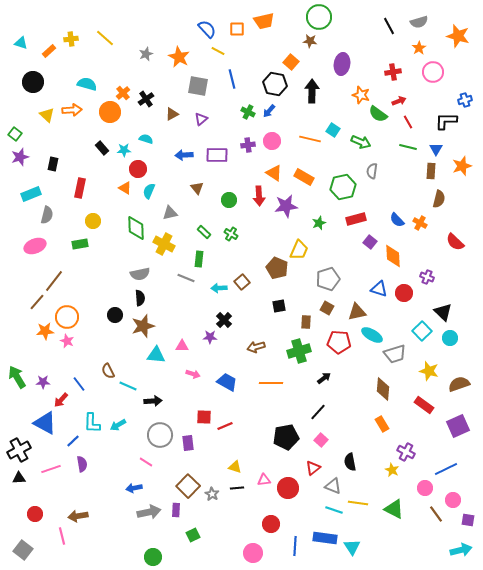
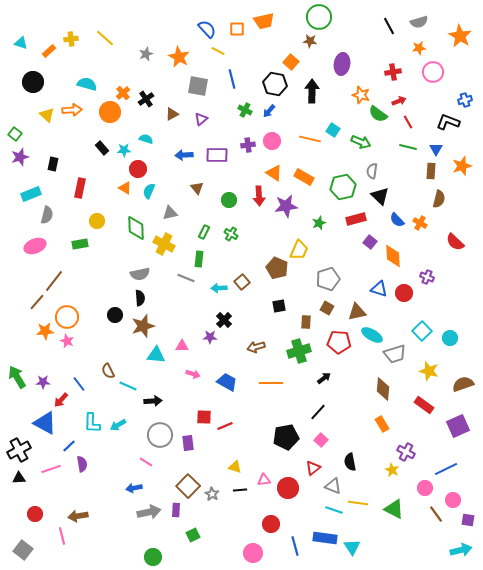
orange star at (458, 36): moved 2 px right; rotated 15 degrees clockwise
orange star at (419, 48): rotated 24 degrees clockwise
green cross at (248, 112): moved 3 px left, 2 px up
black L-shape at (446, 121): moved 2 px right, 1 px down; rotated 20 degrees clockwise
yellow circle at (93, 221): moved 4 px right
green rectangle at (204, 232): rotated 72 degrees clockwise
black triangle at (443, 312): moved 63 px left, 116 px up
brown semicircle at (459, 384): moved 4 px right
blue line at (73, 441): moved 4 px left, 5 px down
black line at (237, 488): moved 3 px right, 2 px down
blue line at (295, 546): rotated 18 degrees counterclockwise
